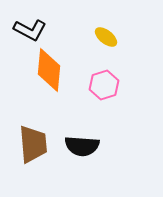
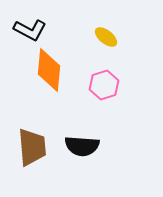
brown trapezoid: moved 1 px left, 3 px down
